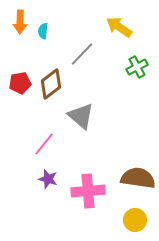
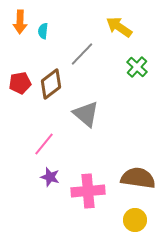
green cross: rotated 20 degrees counterclockwise
gray triangle: moved 5 px right, 2 px up
purple star: moved 2 px right, 2 px up
